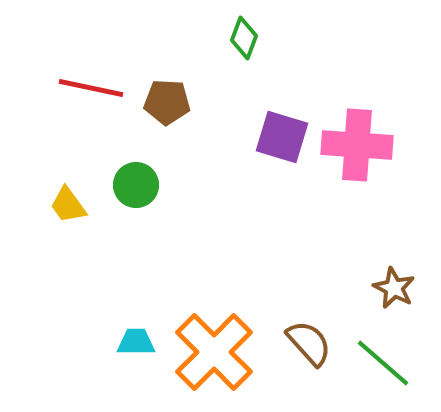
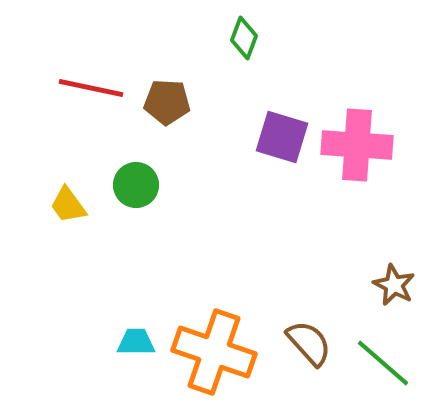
brown star: moved 3 px up
orange cross: rotated 26 degrees counterclockwise
